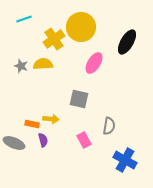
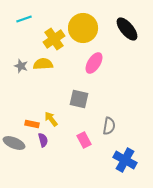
yellow circle: moved 2 px right, 1 px down
black ellipse: moved 13 px up; rotated 70 degrees counterclockwise
yellow arrow: rotated 133 degrees counterclockwise
